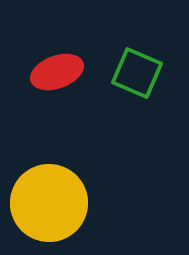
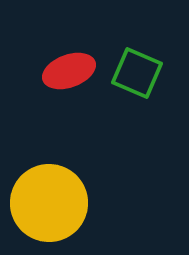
red ellipse: moved 12 px right, 1 px up
